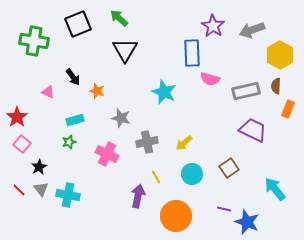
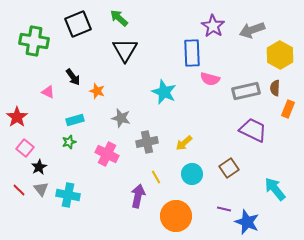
brown semicircle: moved 1 px left, 2 px down
pink square: moved 3 px right, 4 px down
